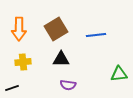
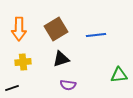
black triangle: rotated 18 degrees counterclockwise
green triangle: moved 1 px down
